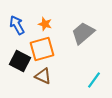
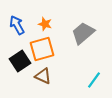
black square: rotated 30 degrees clockwise
